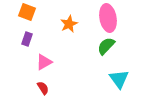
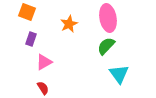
purple rectangle: moved 4 px right
cyan triangle: moved 5 px up
